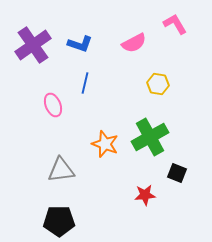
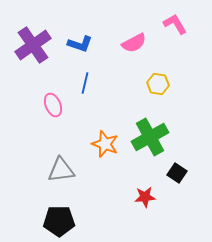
black square: rotated 12 degrees clockwise
red star: moved 2 px down
